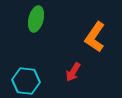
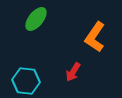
green ellipse: rotated 25 degrees clockwise
